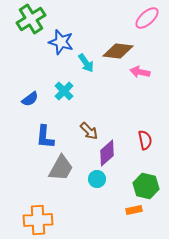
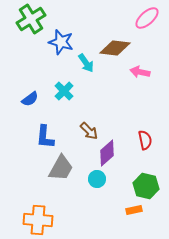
brown diamond: moved 3 px left, 3 px up
orange cross: rotated 8 degrees clockwise
